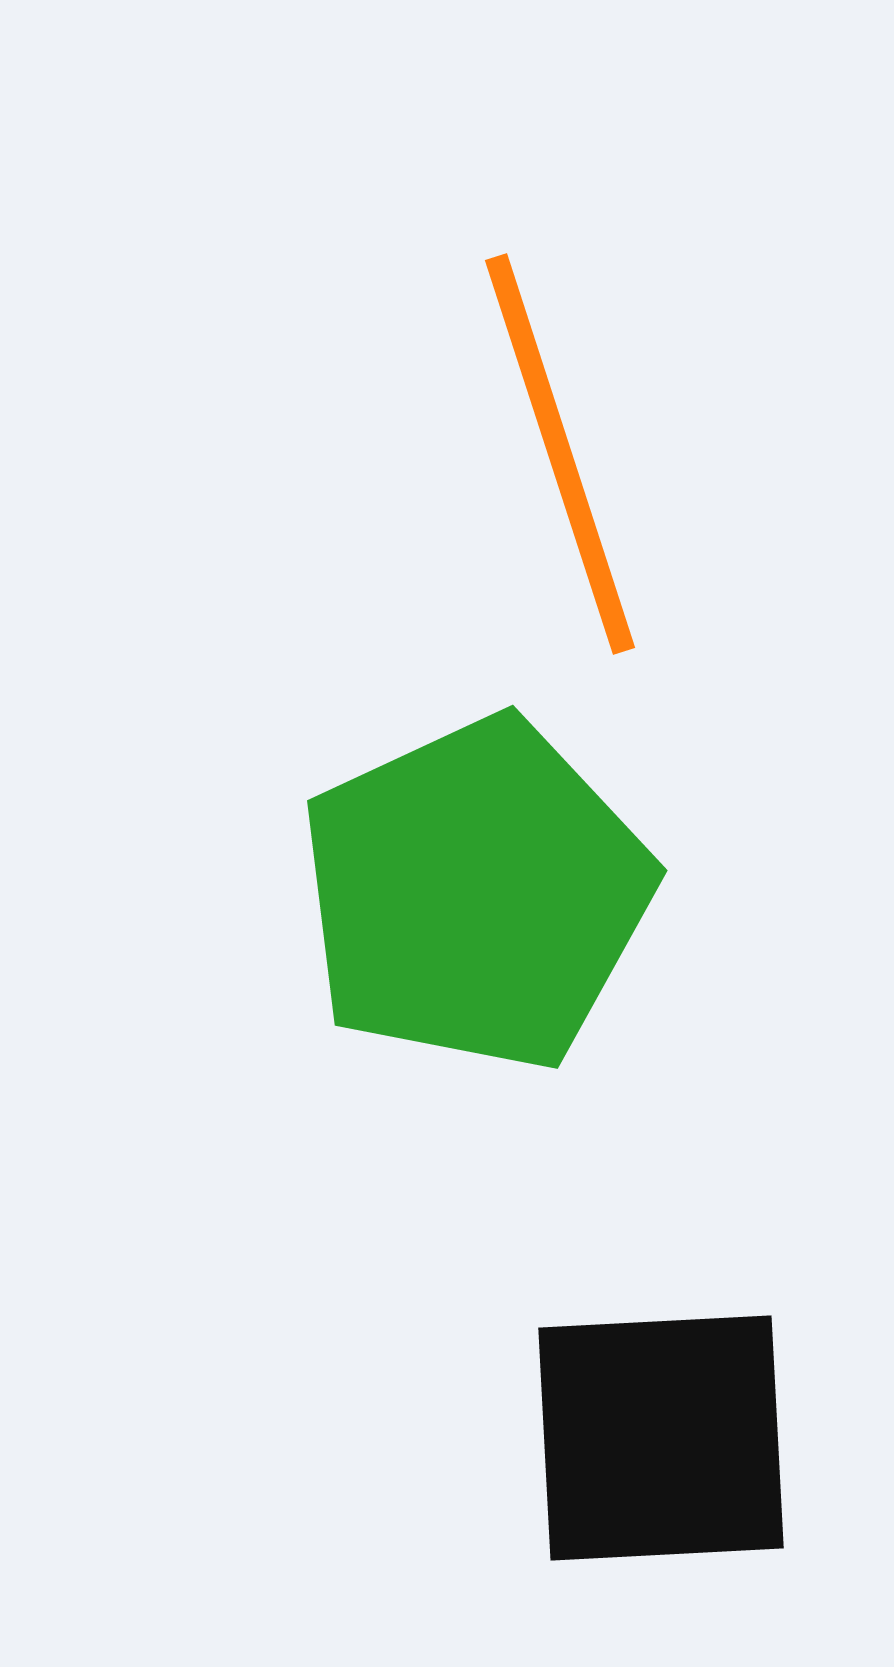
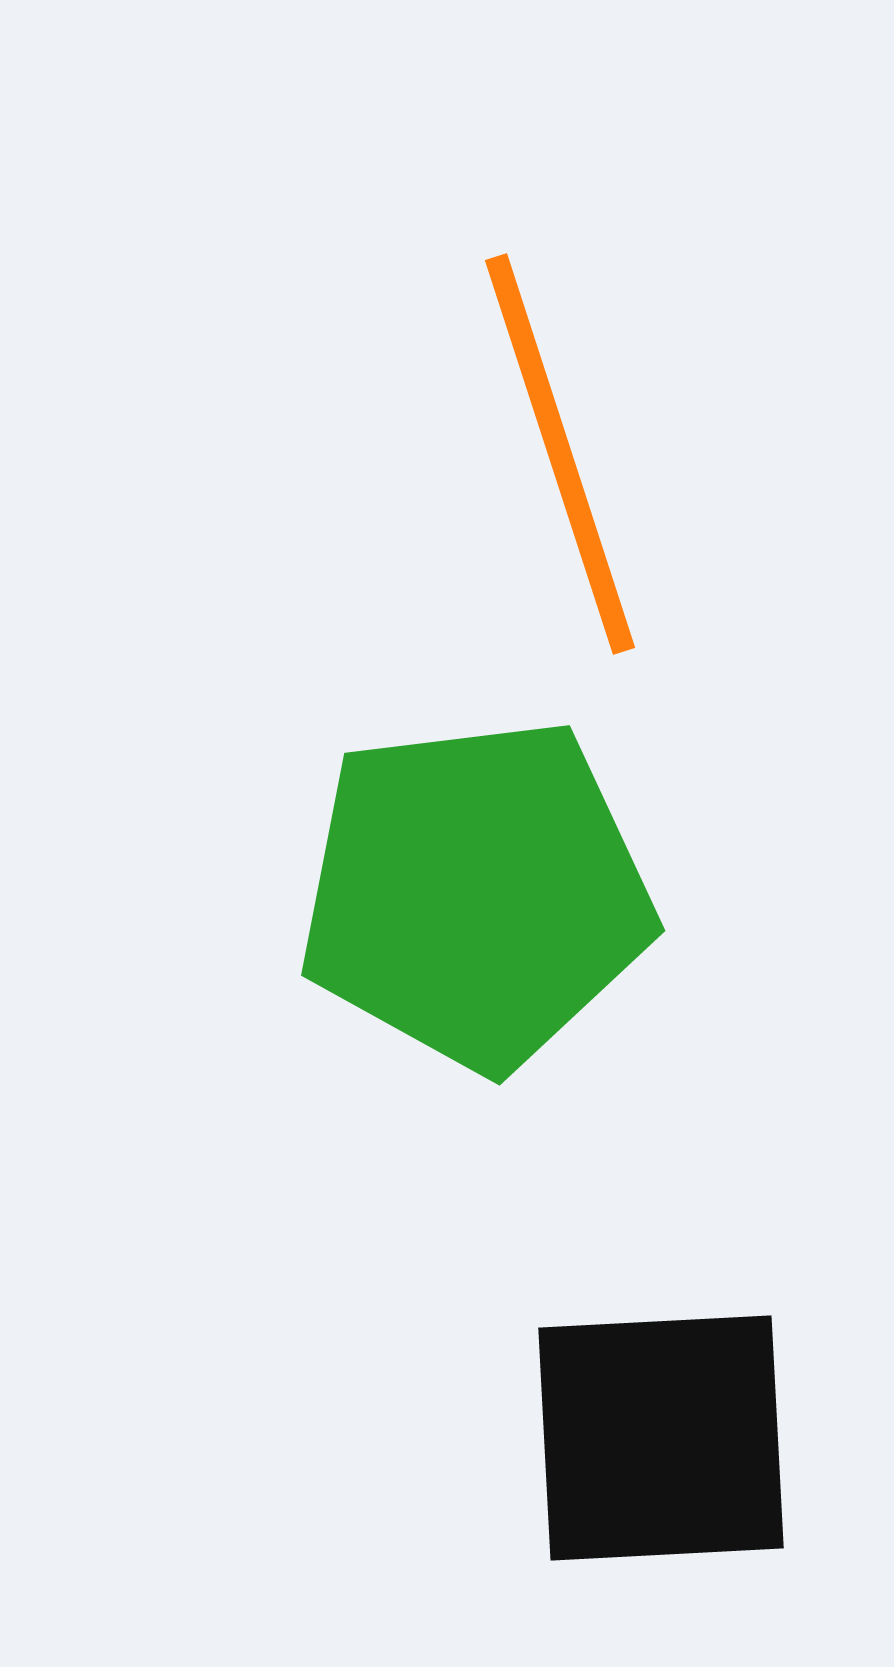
green pentagon: rotated 18 degrees clockwise
